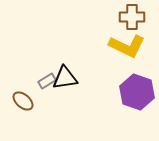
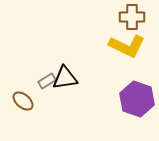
purple hexagon: moved 7 px down
